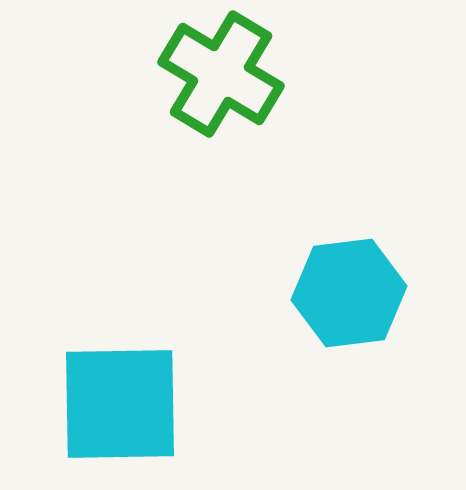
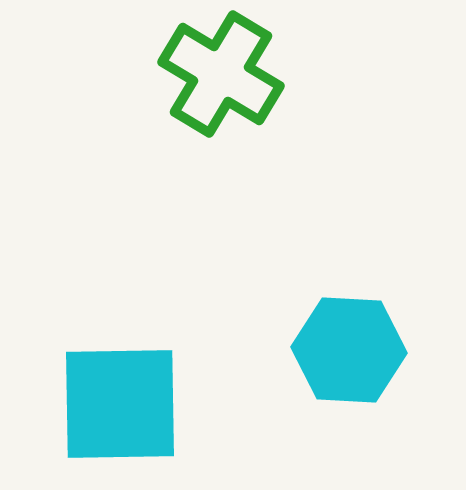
cyan hexagon: moved 57 px down; rotated 10 degrees clockwise
